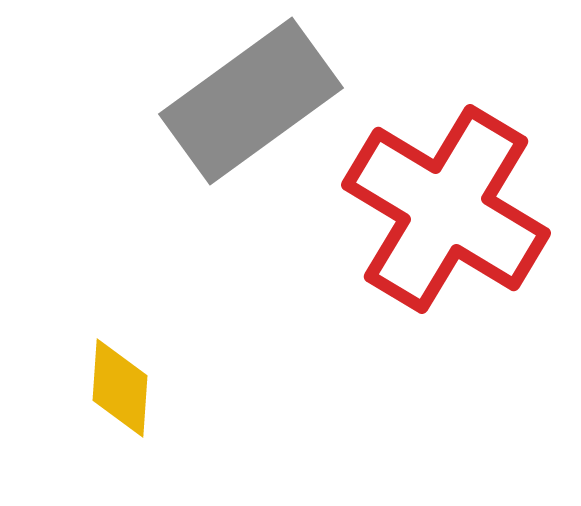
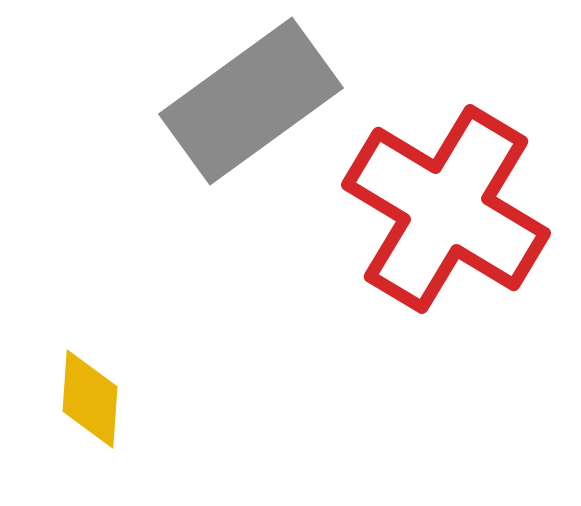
yellow diamond: moved 30 px left, 11 px down
